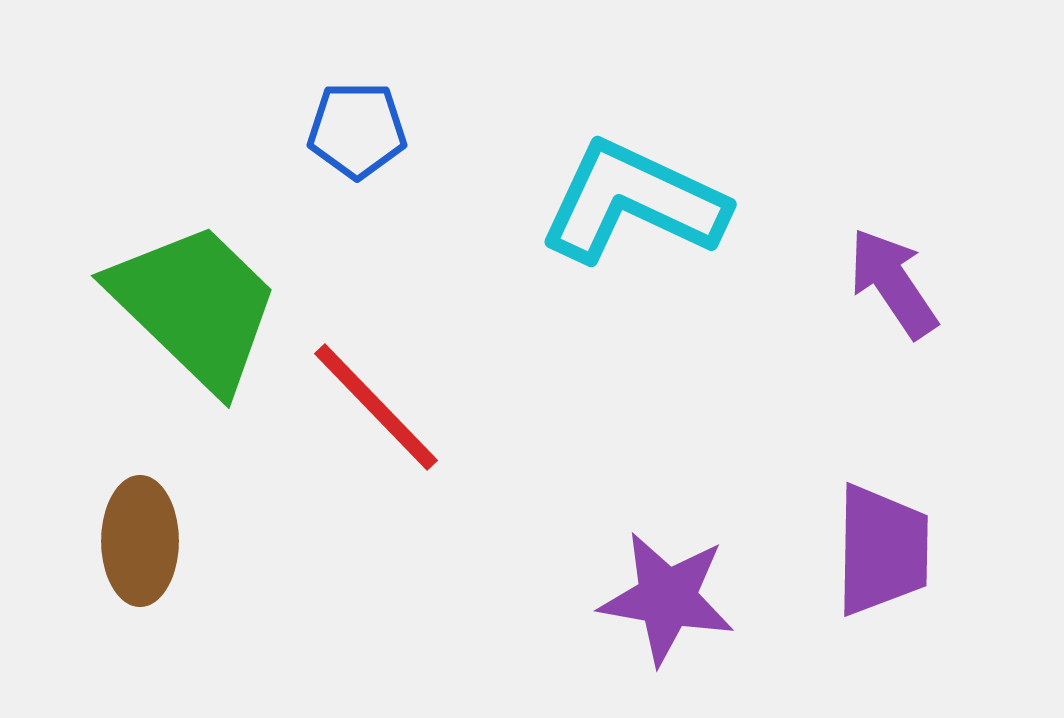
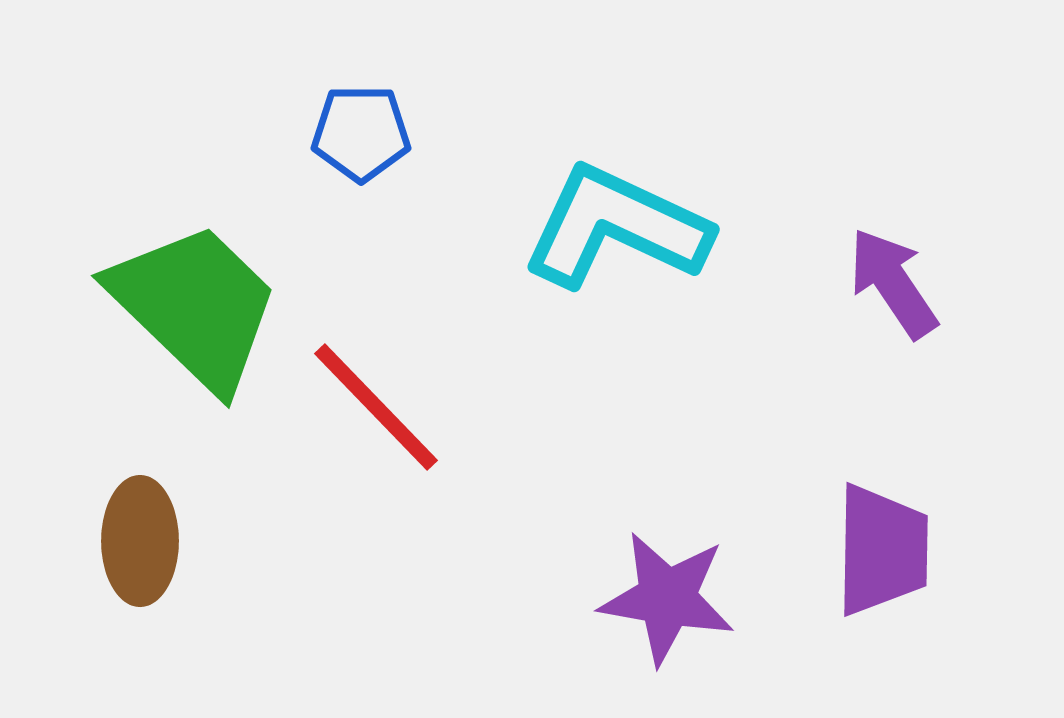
blue pentagon: moved 4 px right, 3 px down
cyan L-shape: moved 17 px left, 25 px down
